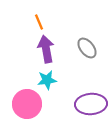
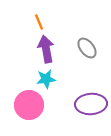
cyan star: moved 1 px left, 1 px up
pink circle: moved 2 px right, 1 px down
